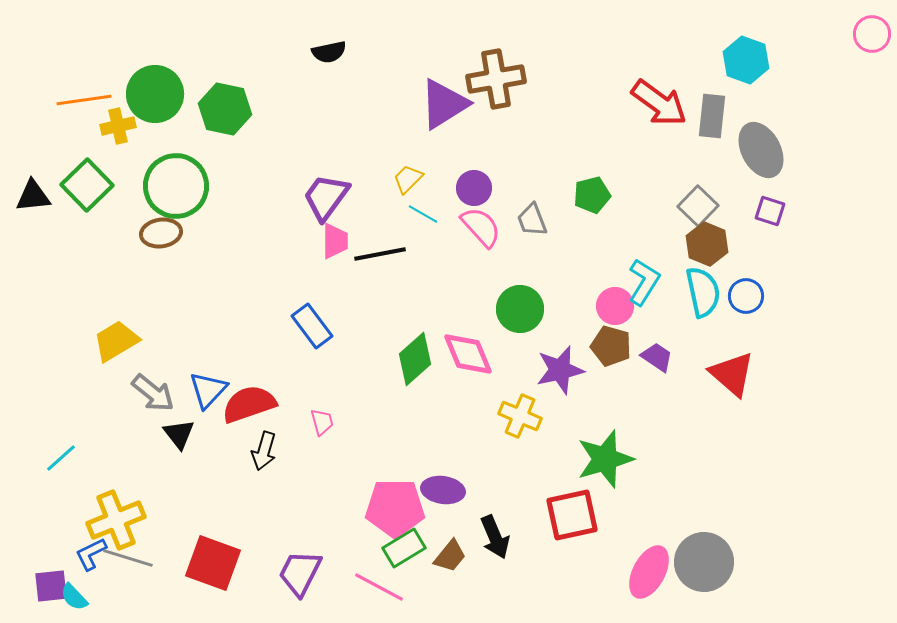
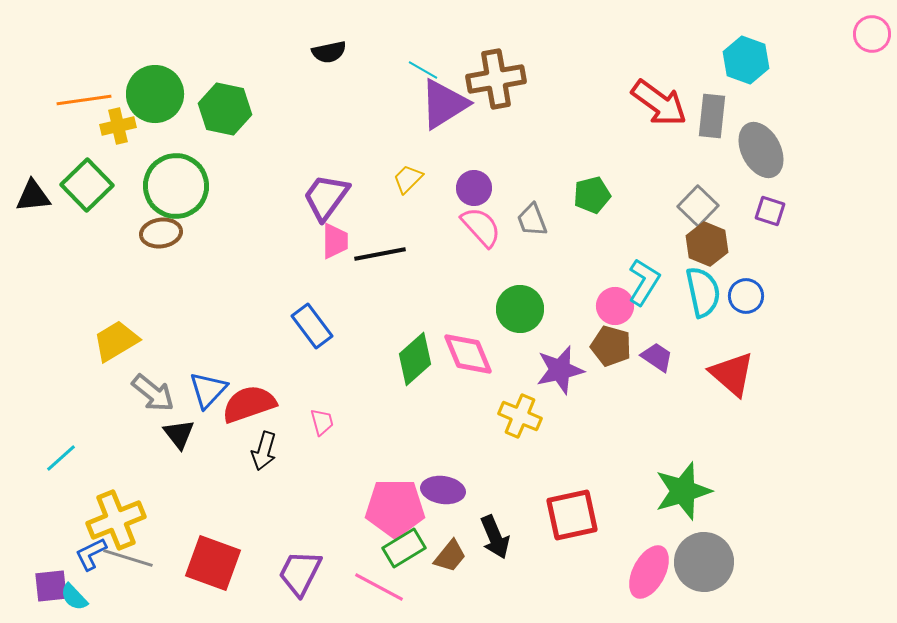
cyan line at (423, 214): moved 144 px up
green star at (605, 459): moved 78 px right, 32 px down
